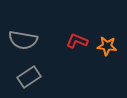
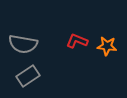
gray semicircle: moved 4 px down
gray rectangle: moved 1 px left, 1 px up
